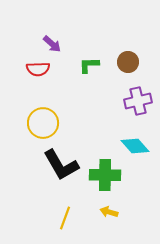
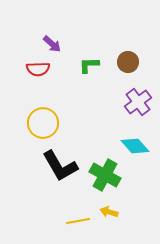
purple cross: moved 1 px down; rotated 24 degrees counterclockwise
black L-shape: moved 1 px left, 1 px down
green cross: rotated 28 degrees clockwise
yellow line: moved 13 px right, 3 px down; rotated 60 degrees clockwise
